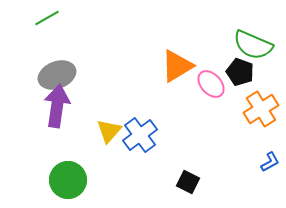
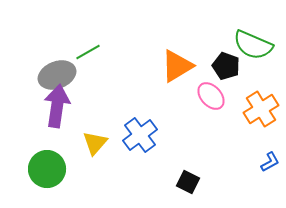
green line: moved 41 px right, 34 px down
black pentagon: moved 14 px left, 6 px up
pink ellipse: moved 12 px down
yellow triangle: moved 14 px left, 12 px down
green circle: moved 21 px left, 11 px up
